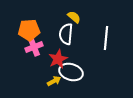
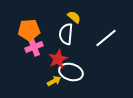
white line: rotated 45 degrees clockwise
